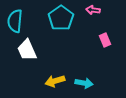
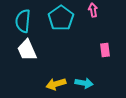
pink arrow: rotated 72 degrees clockwise
cyan semicircle: moved 8 px right
pink rectangle: moved 10 px down; rotated 16 degrees clockwise
yellow arrow: moved 1 px right, 3 px down
